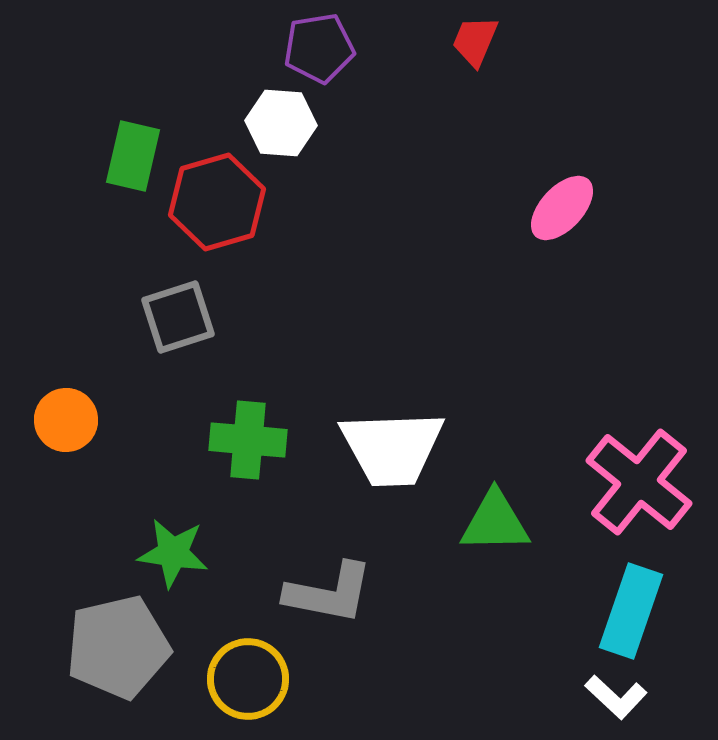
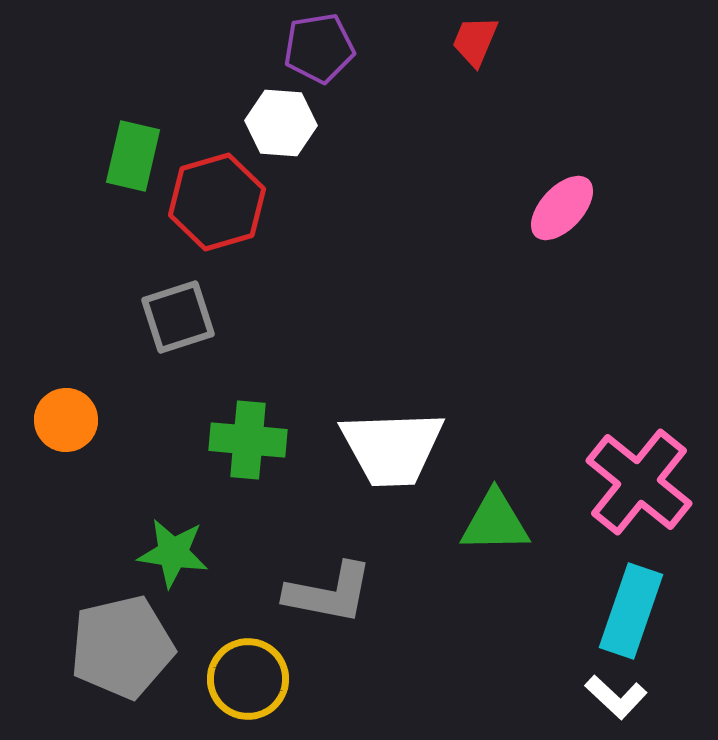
gray pentagon: moved 4 px right
